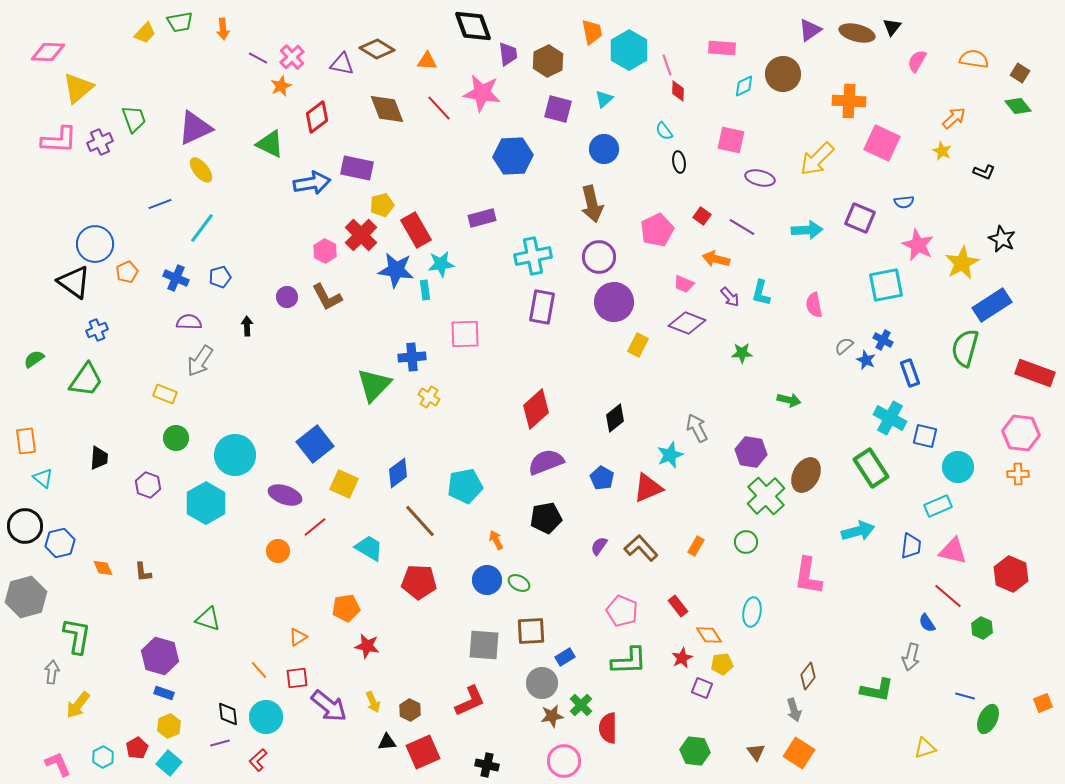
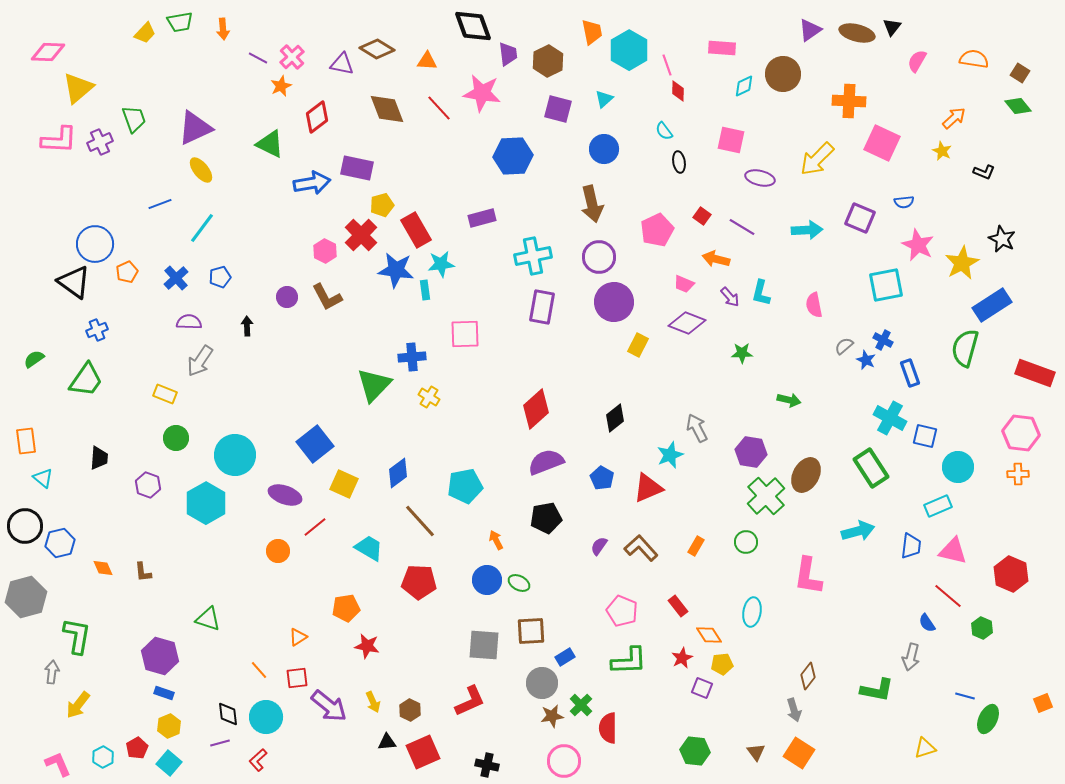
blue cross at (176, 278): rotated 25 degrees clockwise
